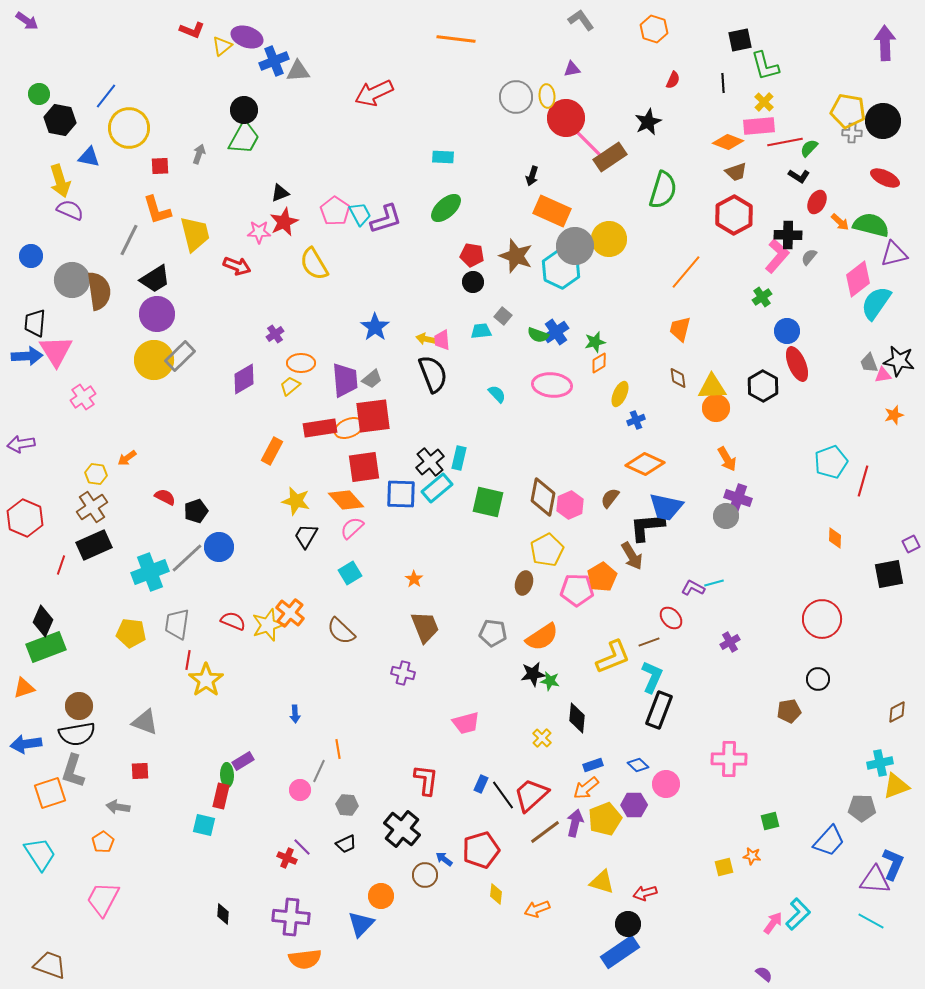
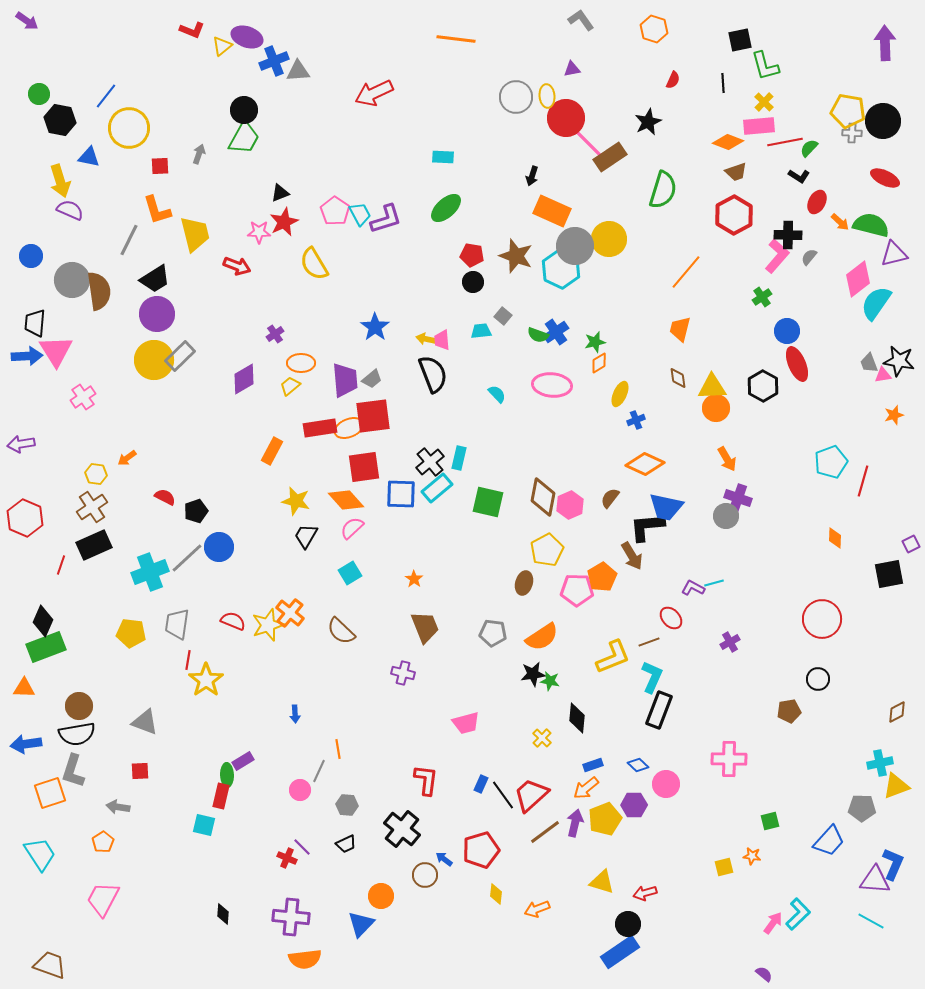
orange triangle at (24, 688): rotated 20 degrees clockwise
